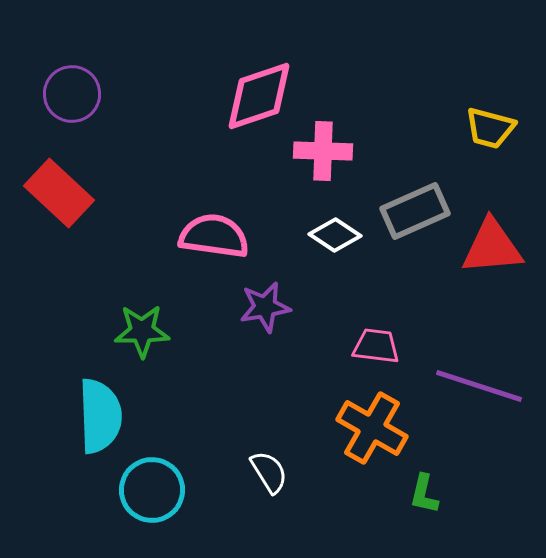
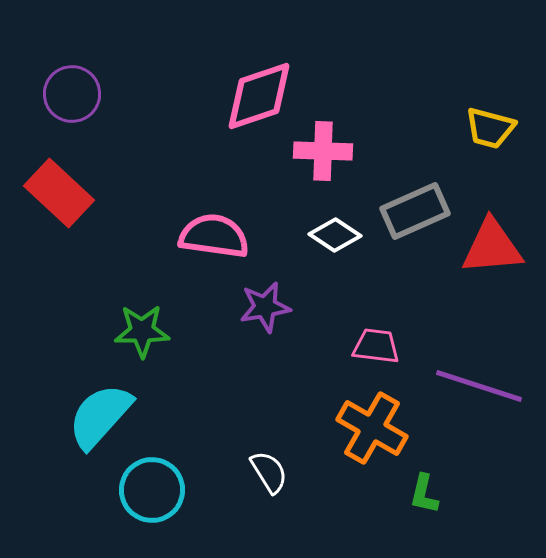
cyan semicircle: rotated 136 degrees counterclockwise
